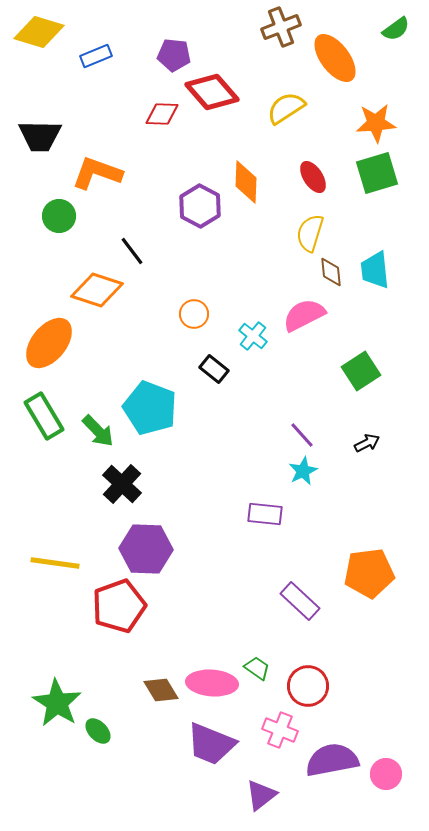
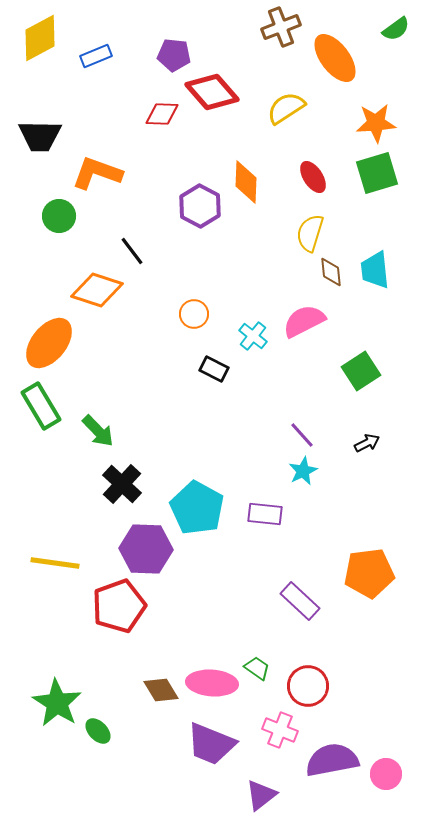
yellow diamond at (39, 32): moved 1 px right, 6 px down; rotated 45 degrees counterclockwise
pink semicircle at (304, 315): moved 6 px down
black rectangle at (214, 369): rotated 12 degrees counterclockwise
cyan pentagon at (150, 408): moved 47 px right, 100 px down; rotated 8 degrees clockwise
green rectangle at (44, 416): moved 3 px left, 10 px up
